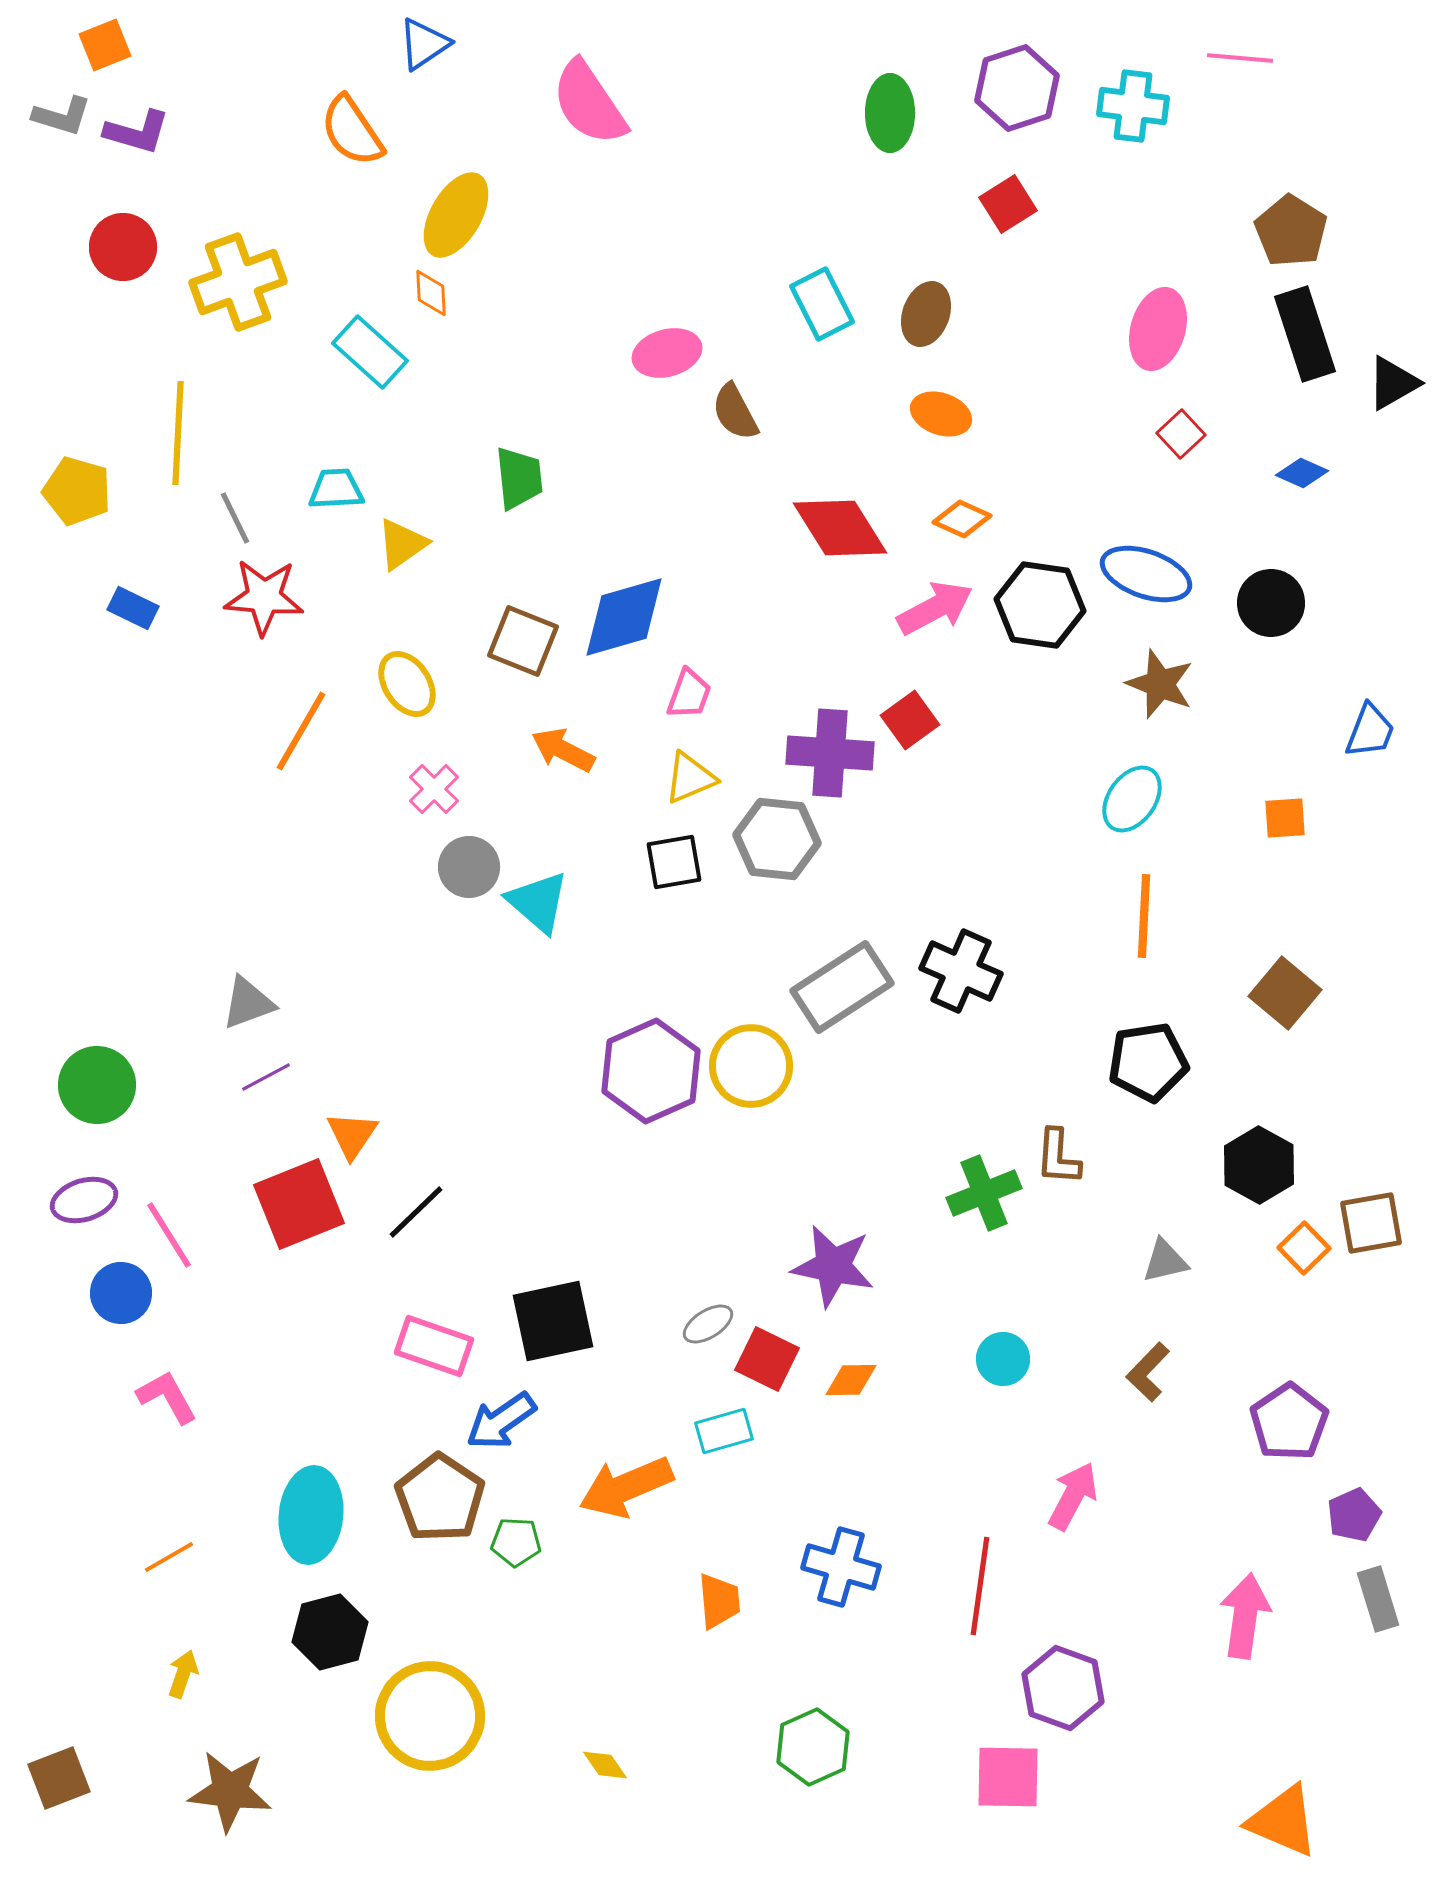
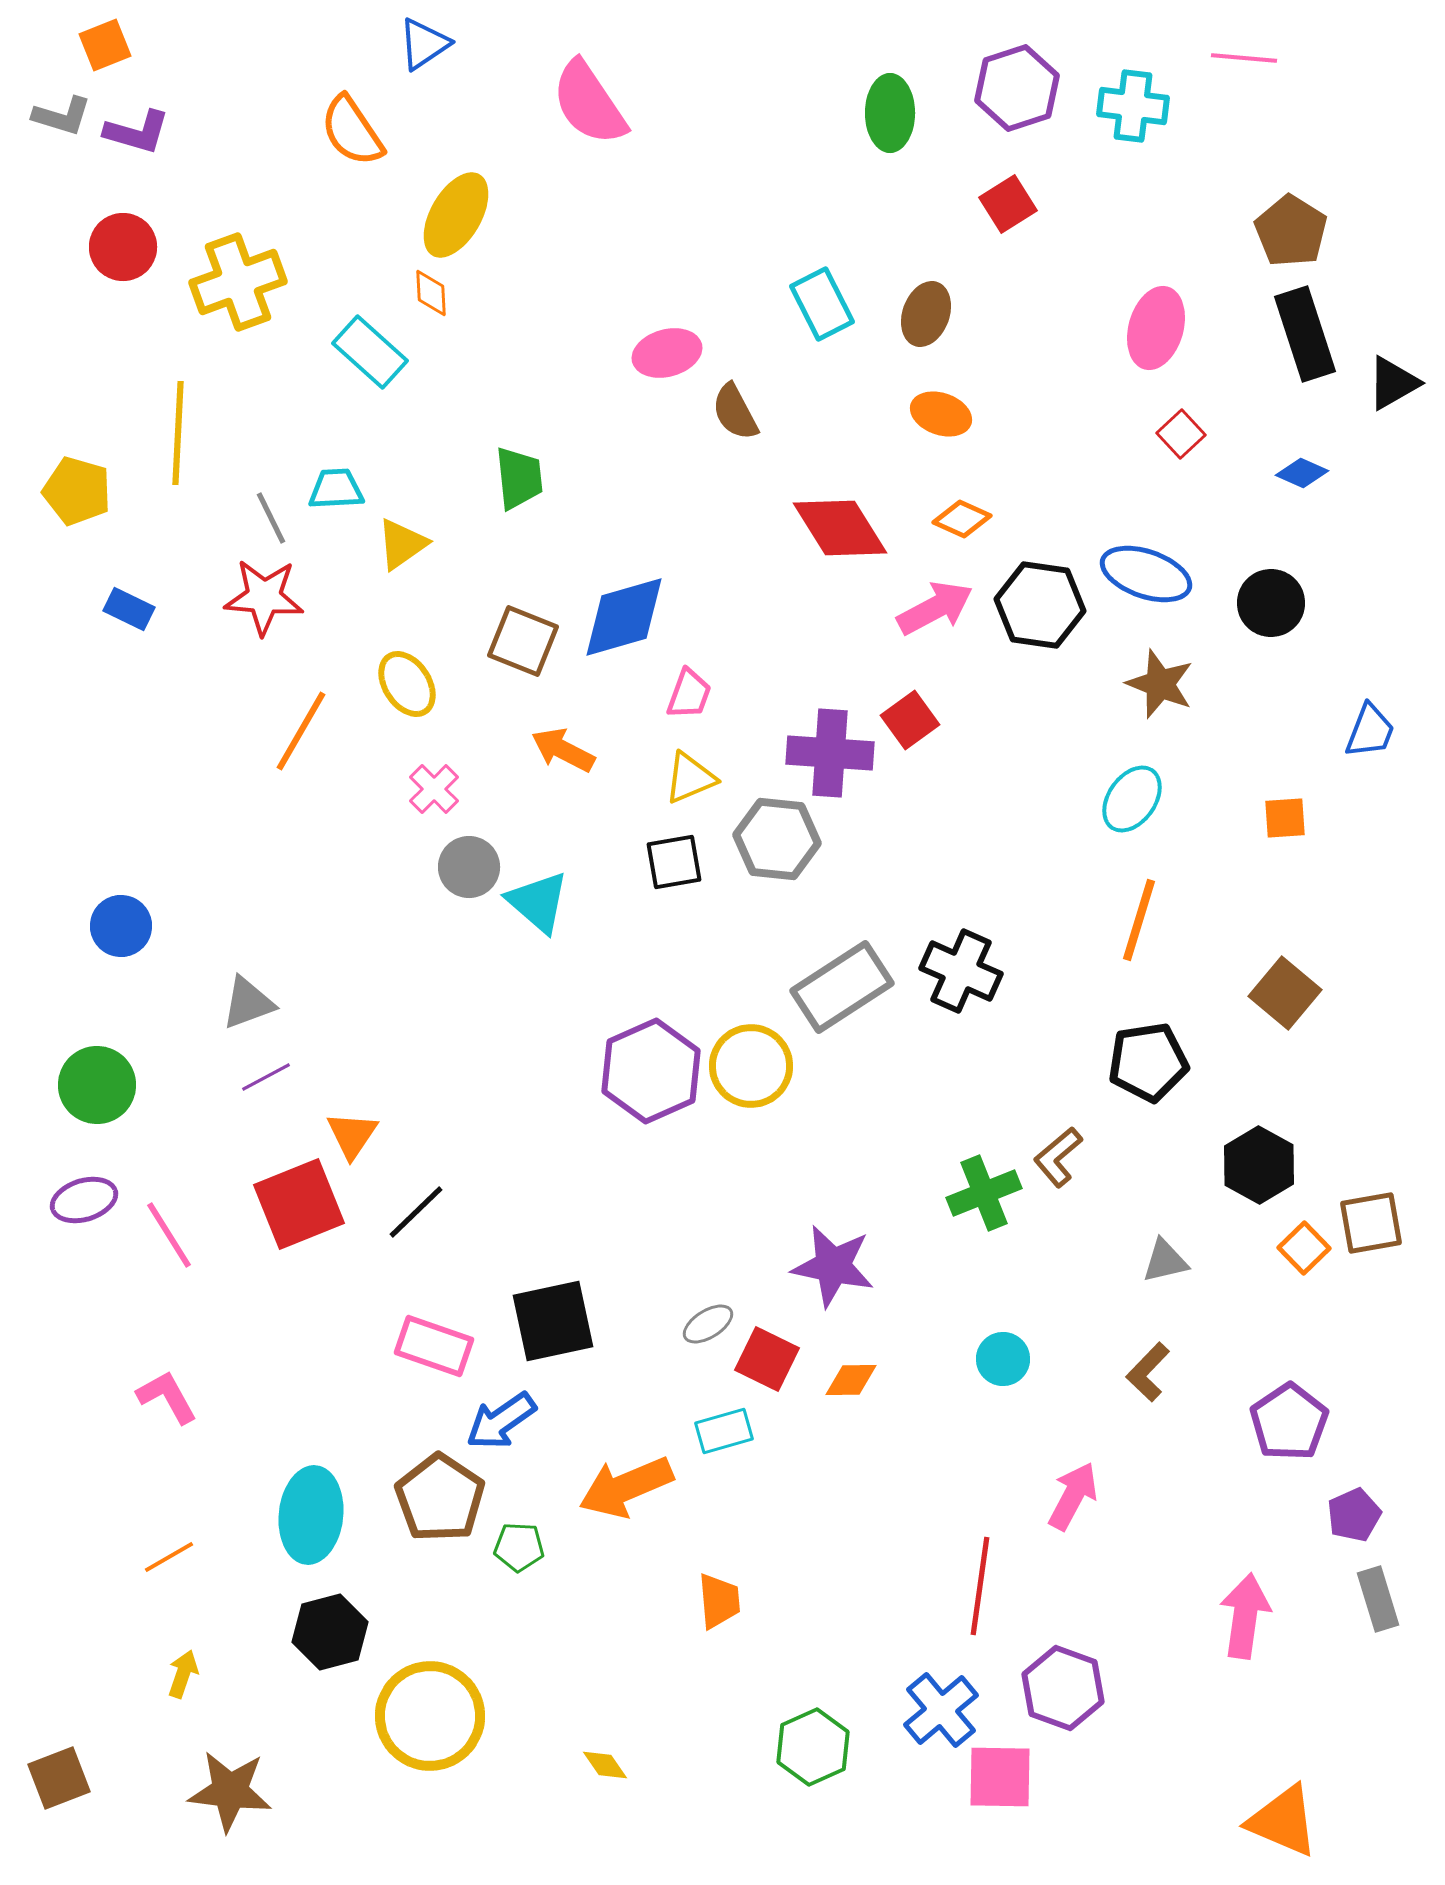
pink line at (1240, 58): moved 4 px right
pink ellipse at (1158, 329): moved 2 px left, 1 px up
gray line at (235, 518): moved 36 px right
blue rectangle at (133, 608): moved 4 px left, 1 px down
orange line at (1144, 916): moved 5 px left, 4 px down; rotated 14 degrees clockwise
brown L-shape at (1058, 1157): rotated 46 degrees clockwise
blue circle at (121, 1293): moved 367 px up
green pentagon at (516, 1542): moved 3 px right, 5 px down
blue cross at (841, 1567): moved 100 px right, 143 px down; rotated 34 degrees clockwise
pink square at (1008, 1777): moved 8 px left
